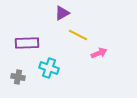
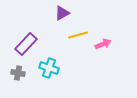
yellow line: rotated 42 degrees counterclockwise
purple rectangle: moved 1 px left, 1 px down; rotated 45 degrees counterclockwise
pink arrow: moved 4 px right, 9 px up
gray cross: moved 4 px up
